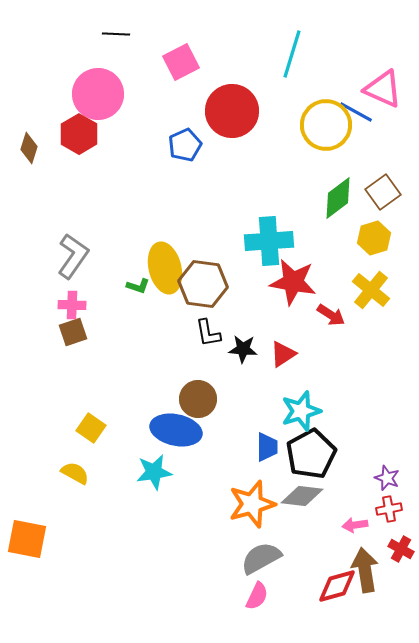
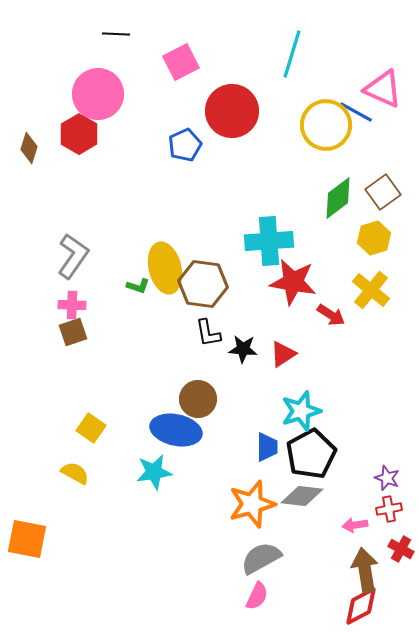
red diamond at (337, 586): moved 24 px right, 20 px down; rotated 12 degrees counterclockwise
